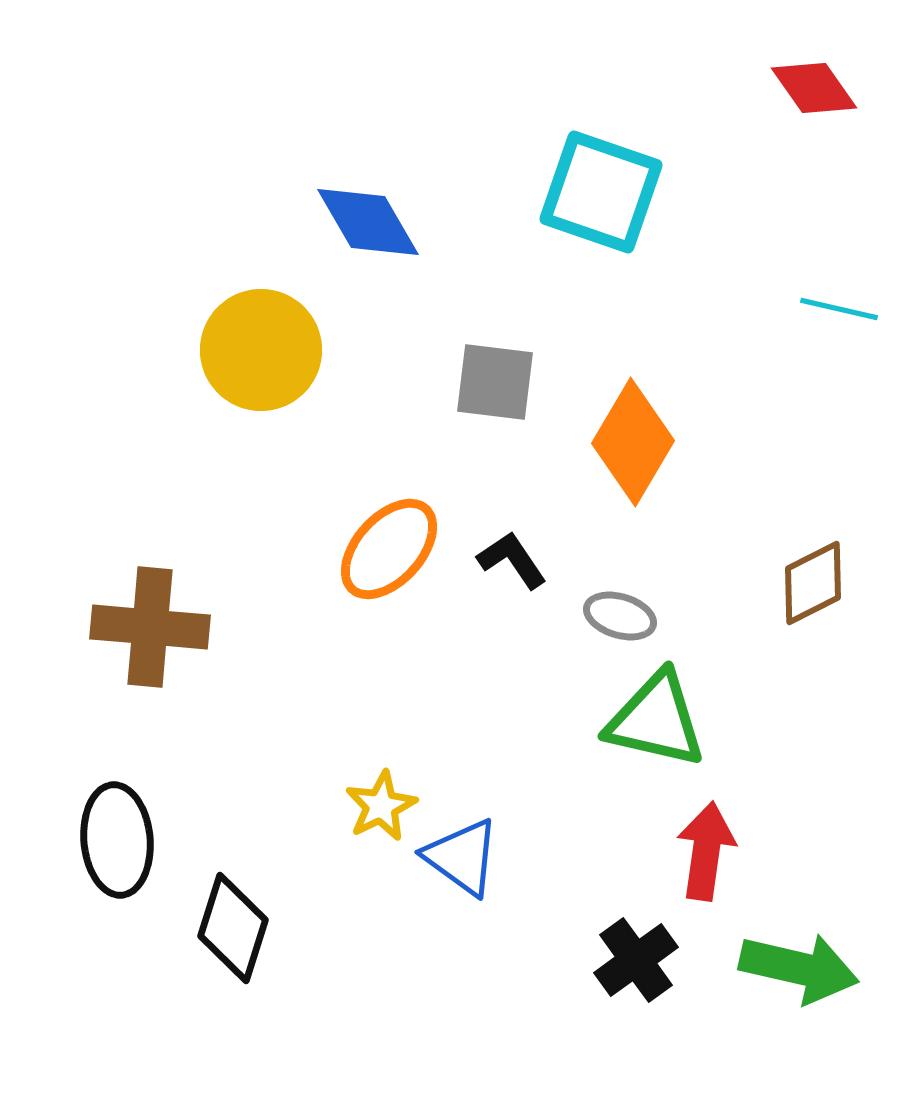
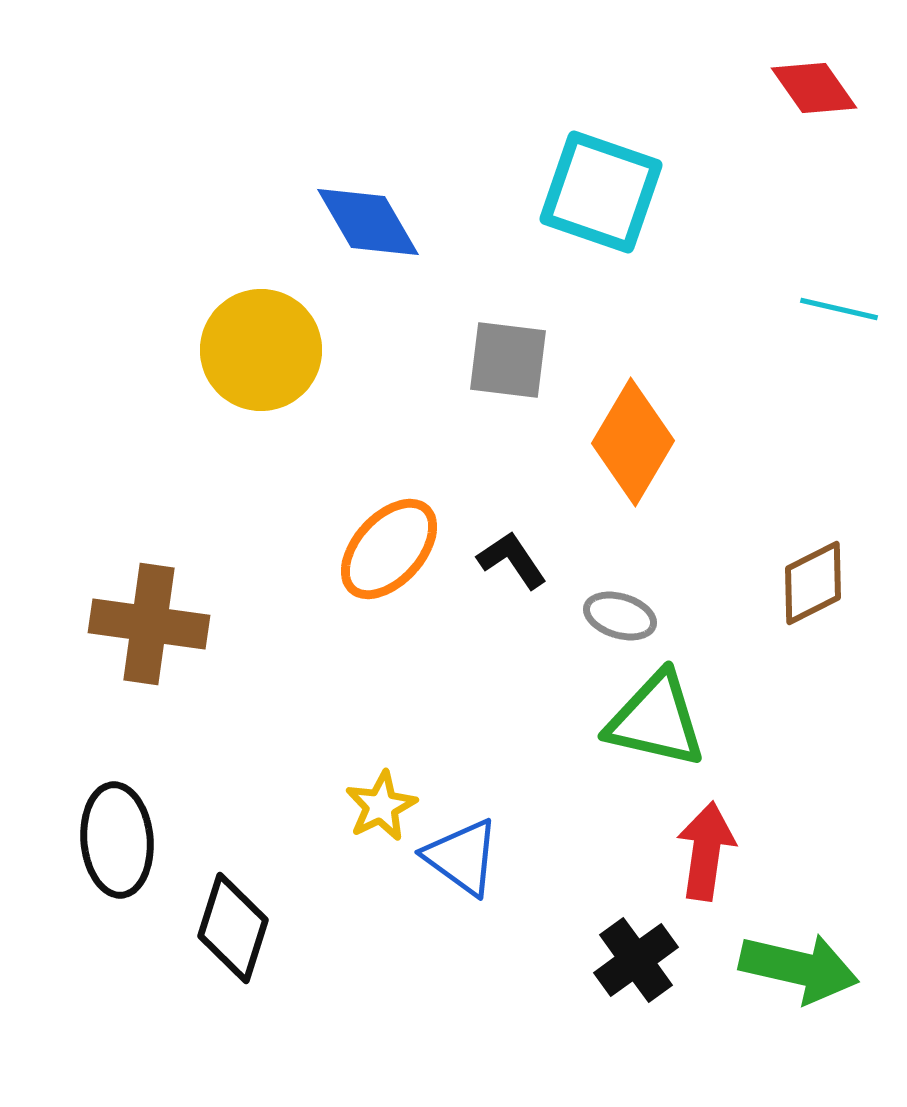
gray square: moved 13 px right, 22 px up
brown cross: moved 1 px left, 3 px up; rotated 3 degrees clockwise
